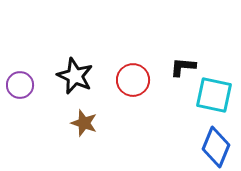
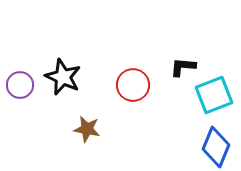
black star: moved 12 px left, 1 px down
red circle: moved 5 px down
cyan square: rotated 33 degrees counterclockwise
brown star: moved 3 px right, 6 px down; rotated 8 degrees counterclockwise
